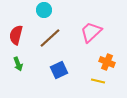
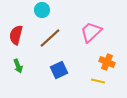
cyan circle: moved 2 px left
green arrow: moved 2 px down
